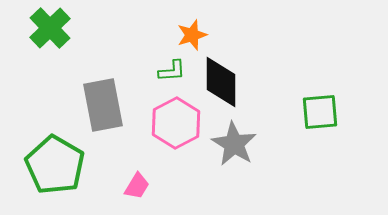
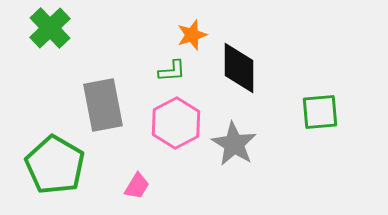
black diamond: moved 18 px right, 14 px up
